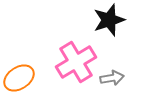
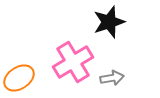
black star: moved 2 px down
pink cross: moved 3 px left
